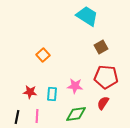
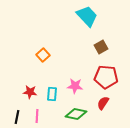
cyan trapezoid: rotated 15 degrees clockwise
green diamond: rotated 20 degrees clockwise
